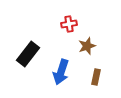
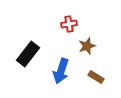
blue arrow: moved 1 px up
brown rectangle: rotated 70 degrees counterclockwise
